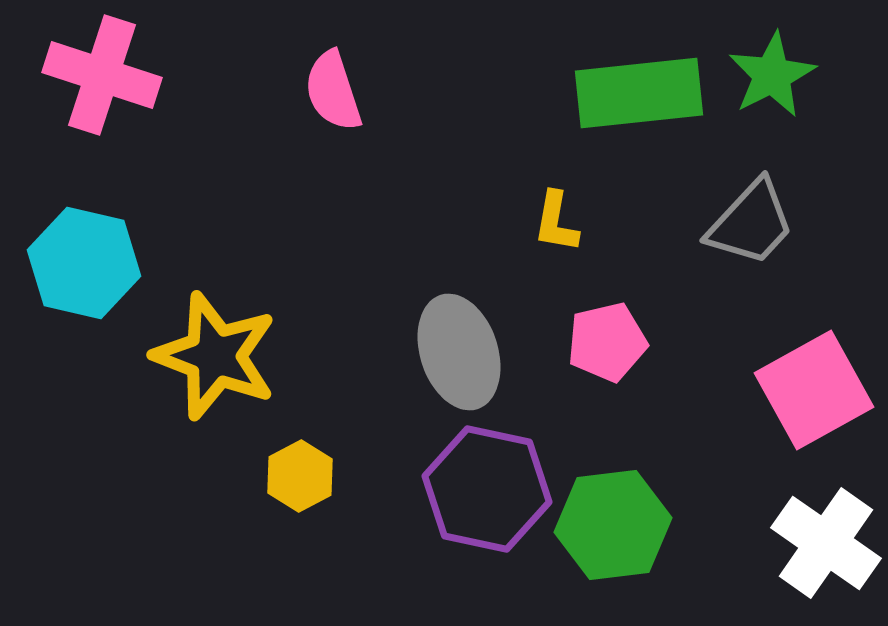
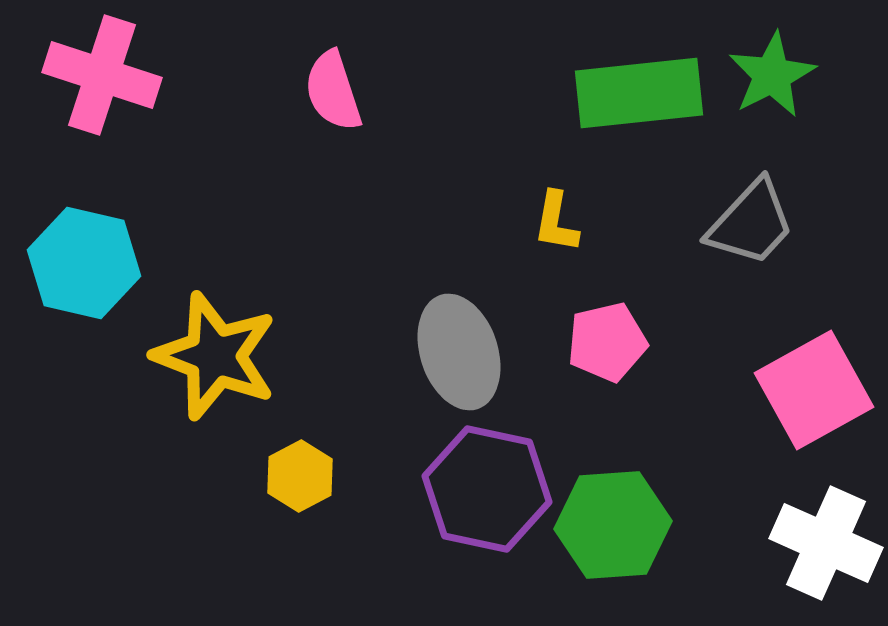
green hexagon: rotated 3 degrees clockwise
white cross: rotated 11 degrees counterclockwise
